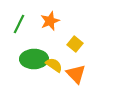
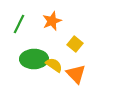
orange star: moved 2 px right
